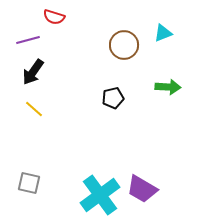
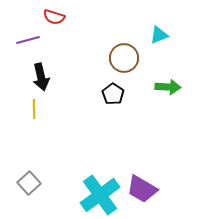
cyan triangle: moved 4 px left, 2 px down
brown circle: moved 13 px down
black arrow: moved 8 px right, 5 px down; rotated 48 degrees counterclockwise
black pentagon: moved 4 px up; rotated 25 degrees counterclockwise
yellow line: rotated 48 degrees clockwise
gray square: rotated 35 degrees clockwise
